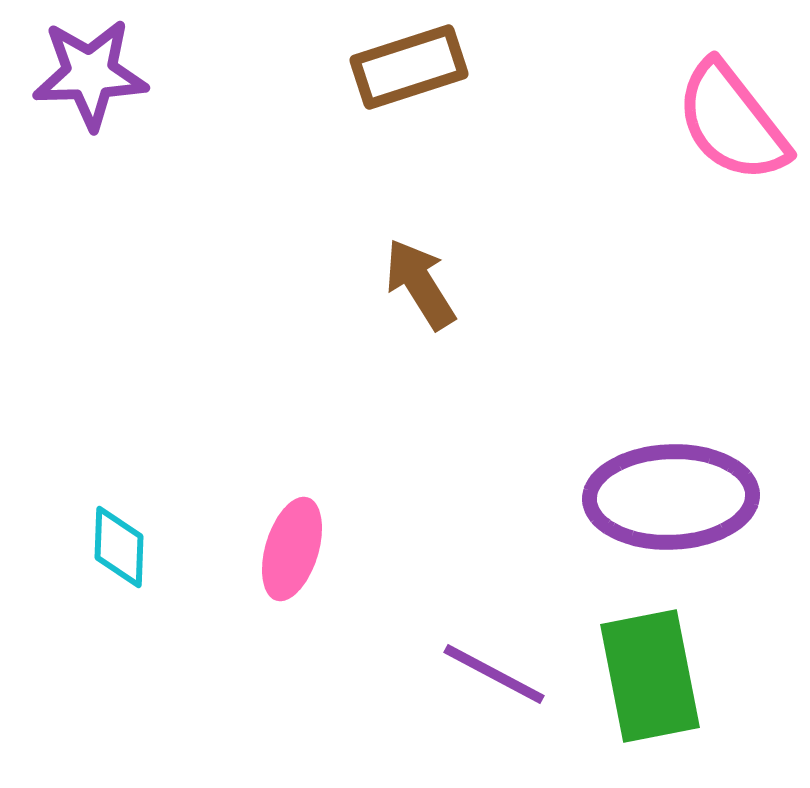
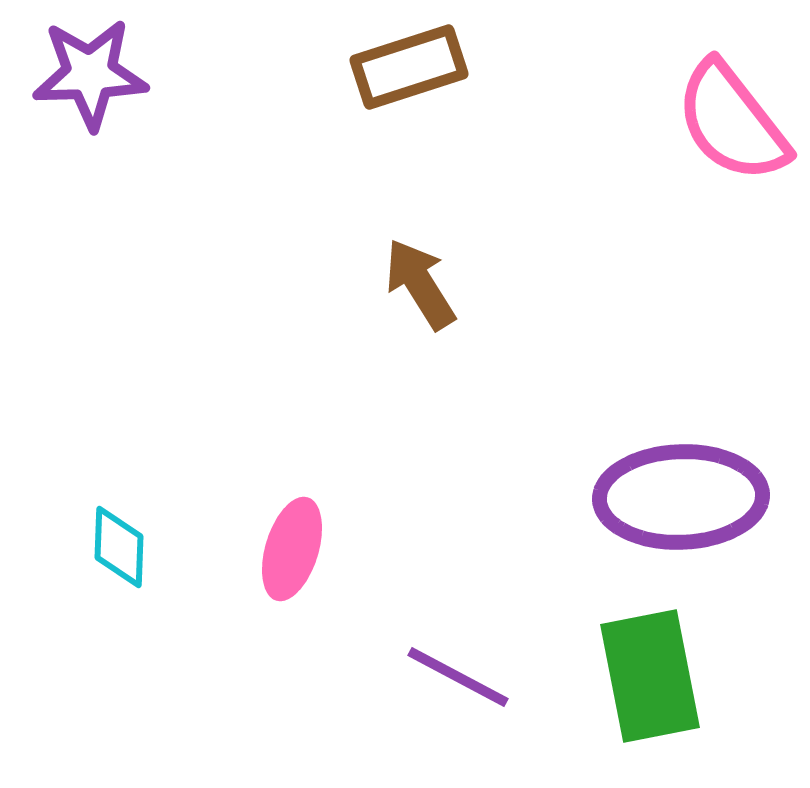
purple ellipse: moved 10 px right
purple line: moved 36 px left, 3 px down
